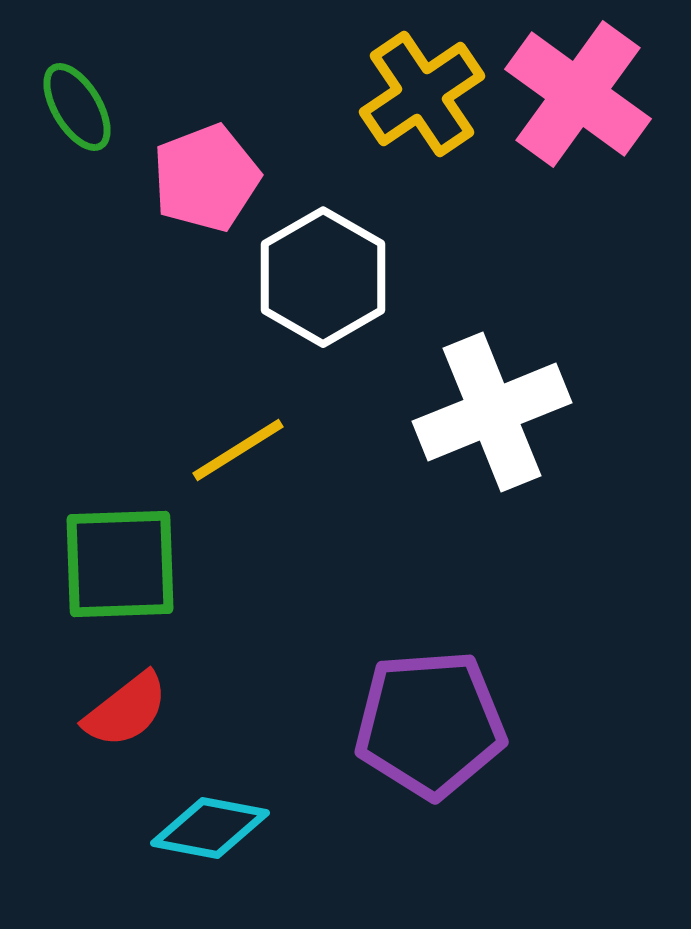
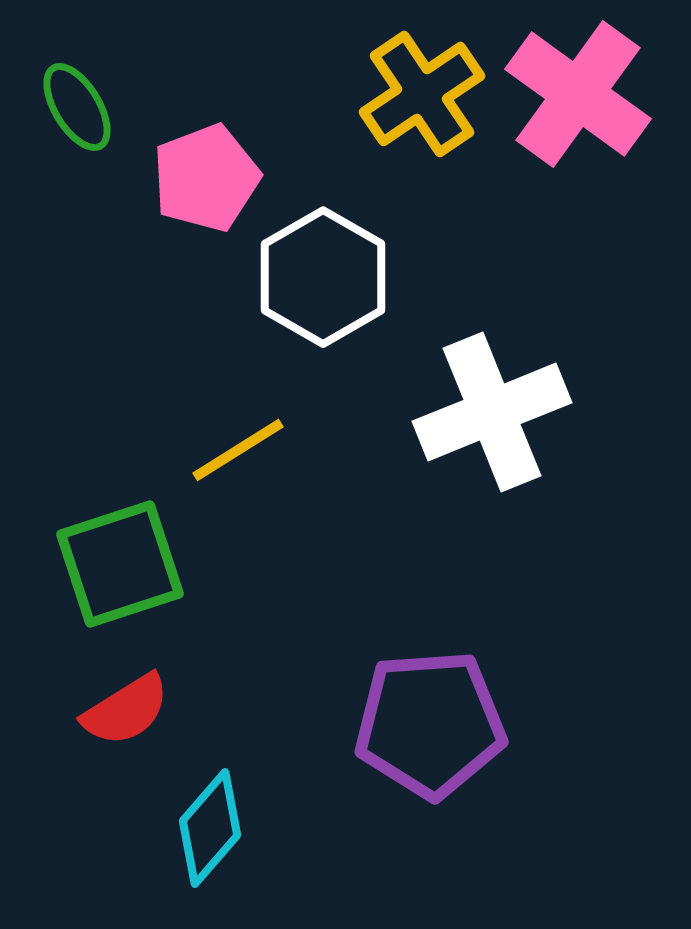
green square: rotated 16 degrees counterclockwise
red semicircle: rotated 6 degrees clockwise
cyan diamond: rotated 60 degrees counterclockwise
